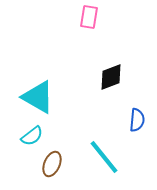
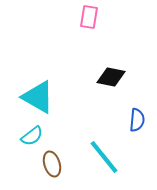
black diamond: rotated 32 degrees clockwise
brown ellipse: rotated 40 degrees counterclockwise
